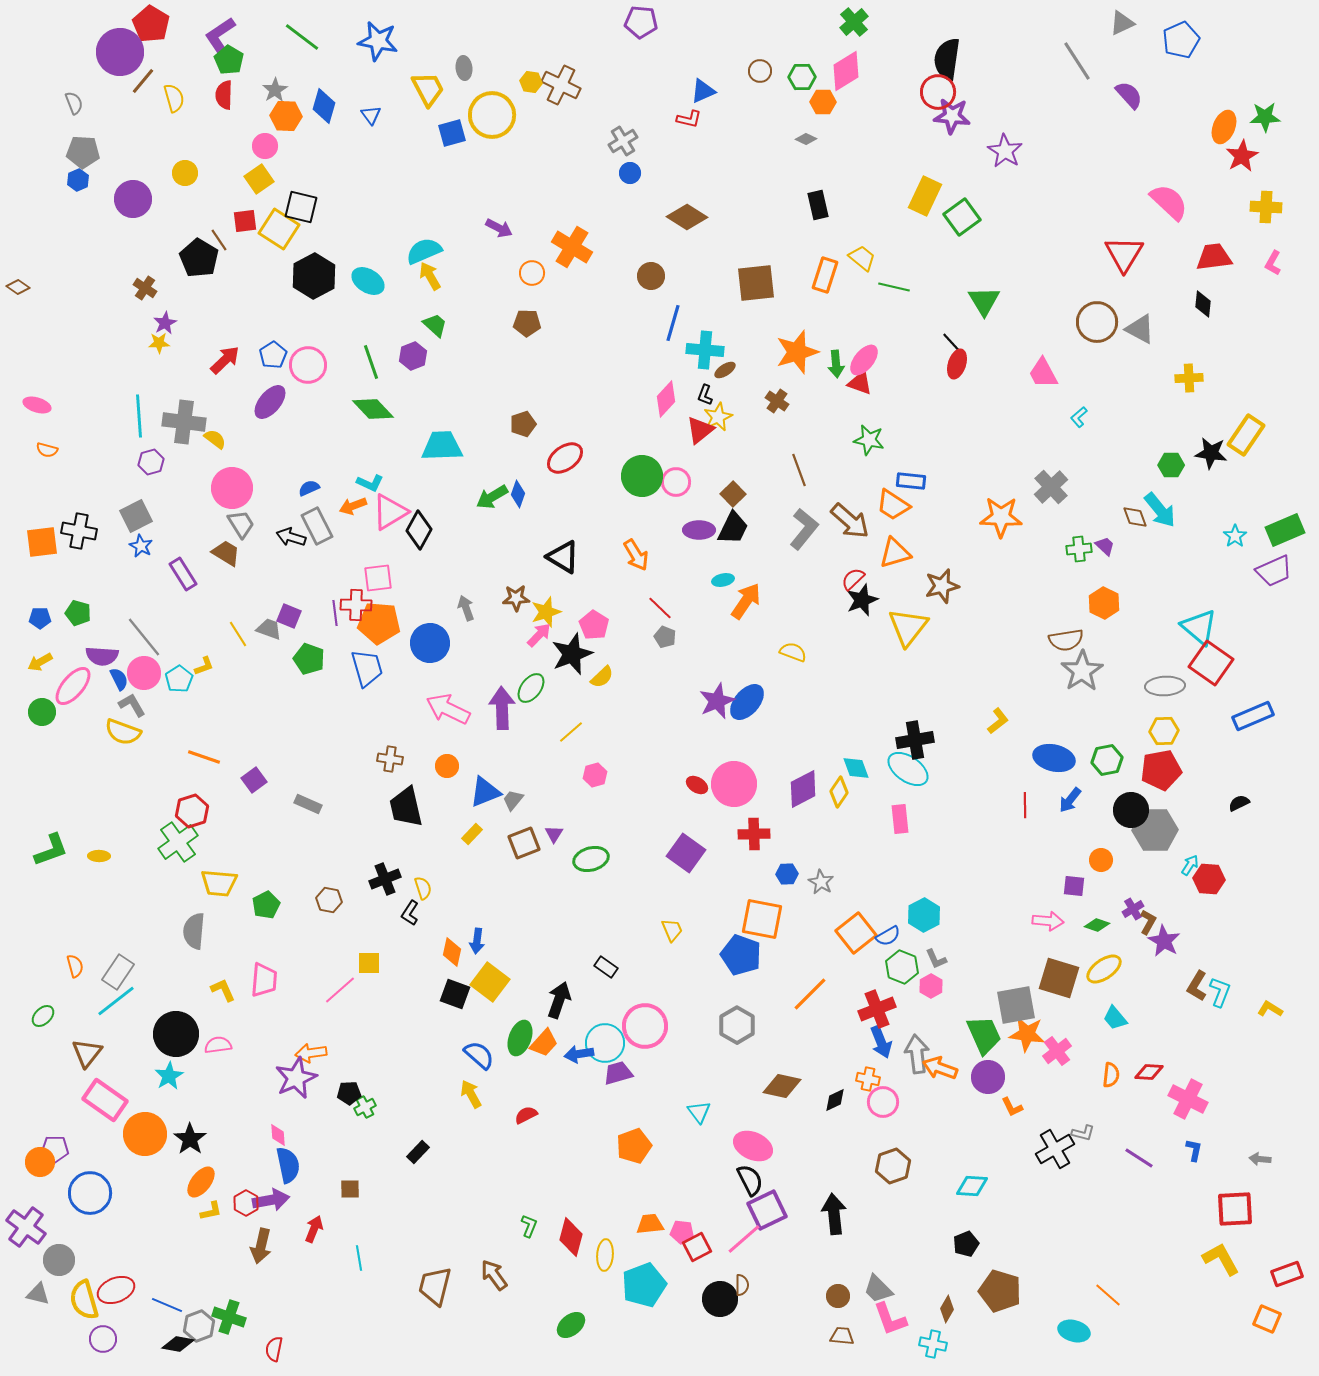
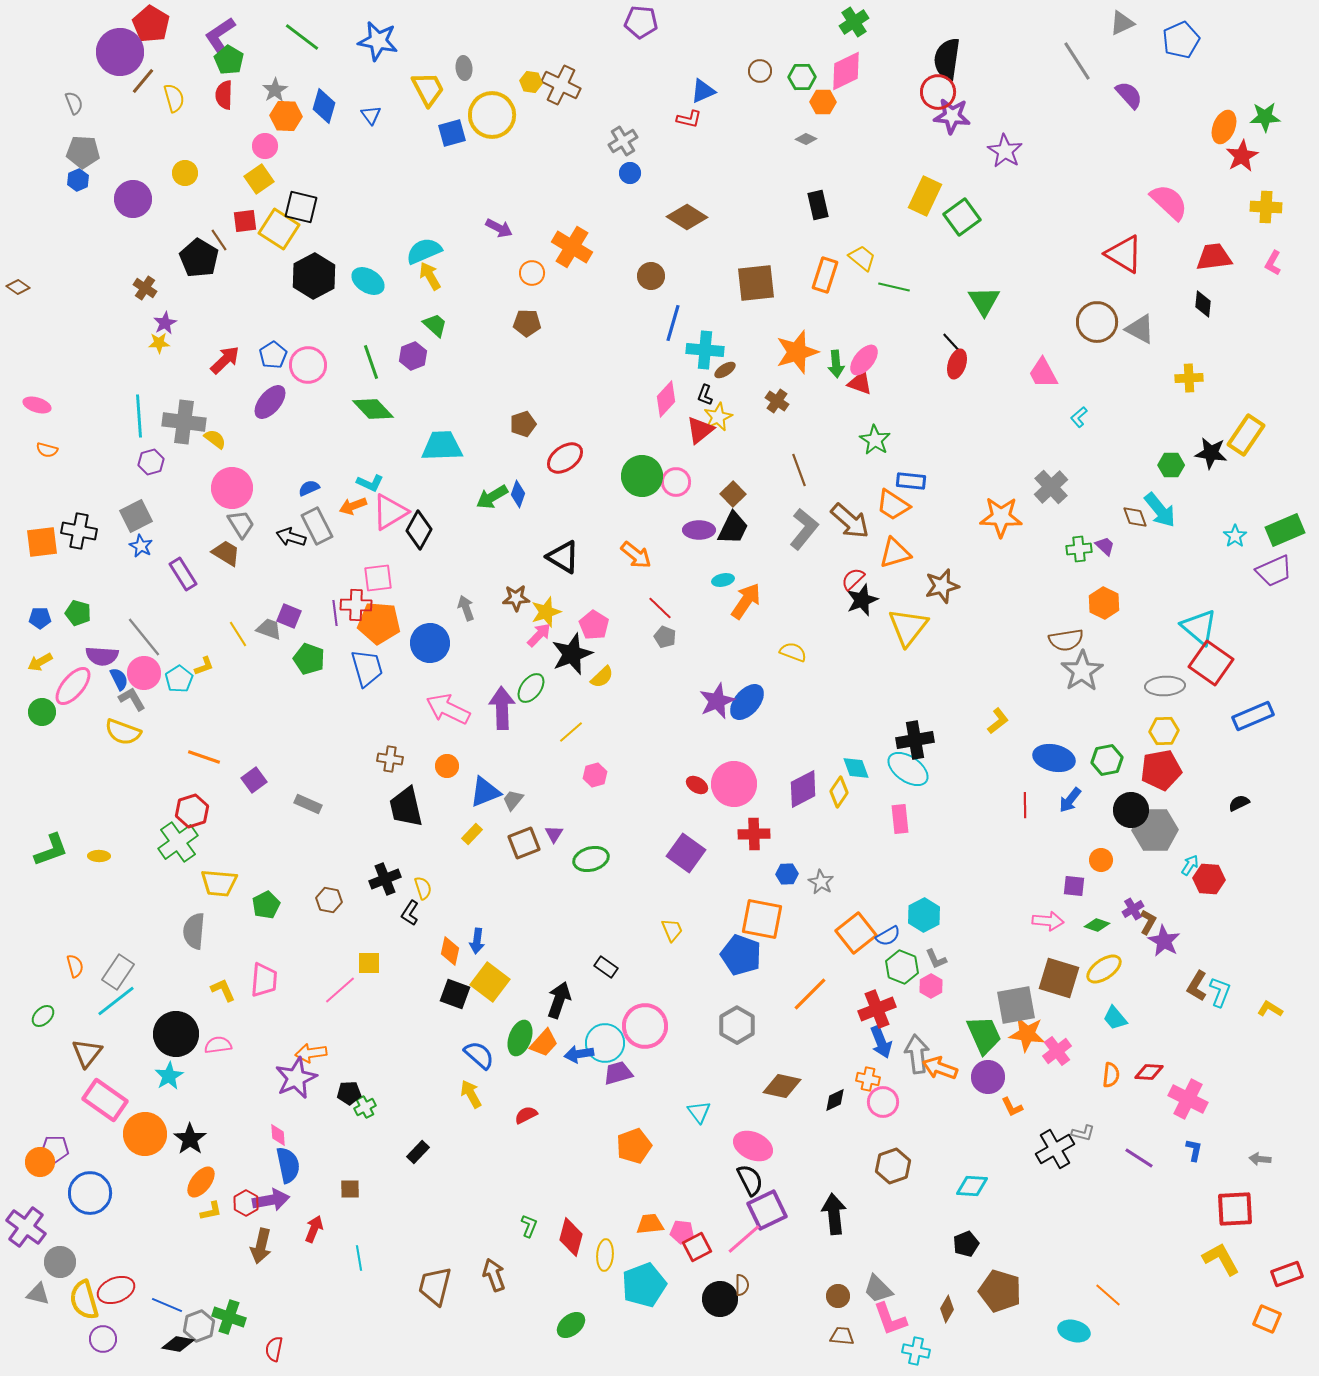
green cross at (854, 22): rotated 8 degrees clockwise
pink diamond at (846, 71): rotated 6 degrees clockwise
red triangle at (1124, 254): rotated 30 degrees counterclockwise
green star at (869, 440): moved 6 px right; rotated 20 degrees clockwise
orange arrow at (636, 555): rotated 20 degrees counterclockwise
gray L-shape at (132, 705): moved 6 px up
orange diamond at (452, 952): moved 2 px left, 1 px up
gray circle at (59, 1260): moved 1 px right, 2 px down
brown arrow at (494, 1275): rotated 16 degrees clockwise
cyan cross at (933, 1344): moved 17 px left, 7 px down
